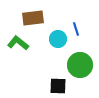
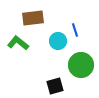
blue line: moved 1 px left, 1 px down
cyan circle: moved 2 px down
green circle: moved 1 px right
black square: moved 3 px left; rotated 18 degrees counterclockwise
